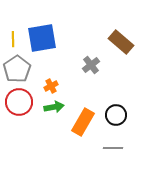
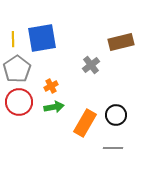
brown rectangle: rotated 55 degrees counterclockwise
orange rectangle: moved 2 px right, 1 px down
